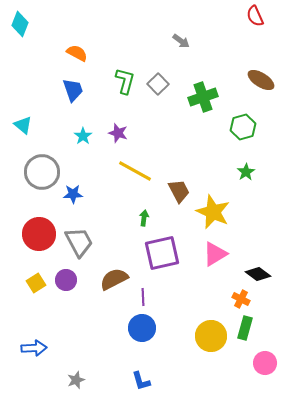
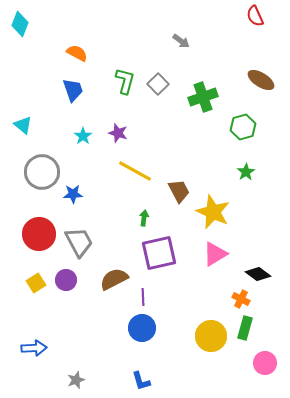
purple square: moved 3 px left
